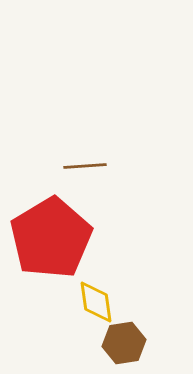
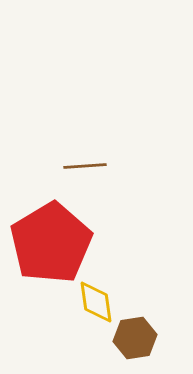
red pentagon: moved 5 px down
brown hexagon: moved 11 px right, 5 px up
